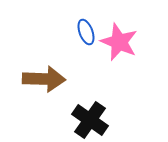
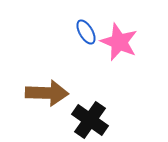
blue ellipse: rotated 10 degrees counterclockwise
brown arrow: moved 3 px right, 14 px down
